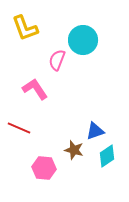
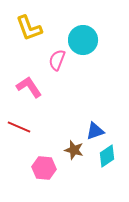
yellow L-shape: moved 4 px right
pink L-shape: moved 6 px left, 2 px up
red line: moved 1 px up
